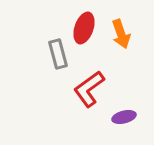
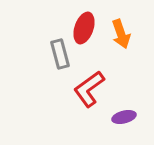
gray rectangle: moved 2 px right
